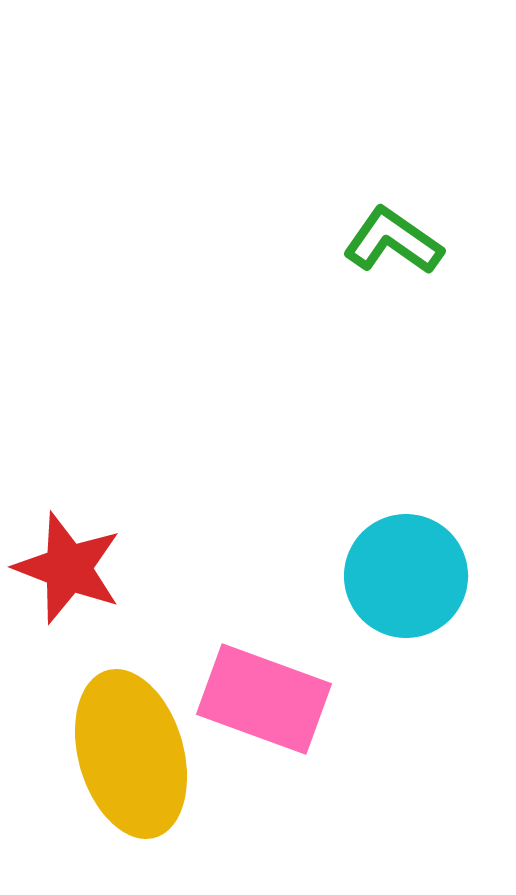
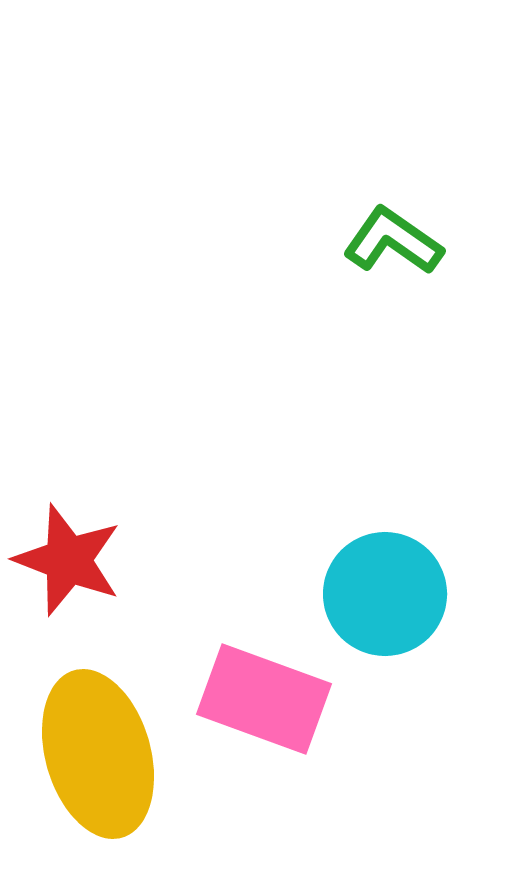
red star: moved 8 px up
cyan circle: moved 21 px left, 18 px down
yellow ellipse: moved 33 px left
